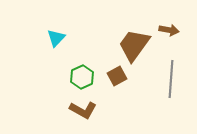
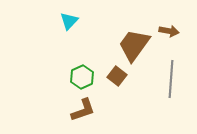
brown arrow: moved 1 px down
cyan triangle: moved 13 px right, 17 px up
brown square: rotated 24 degrees counterclockwise
brown L-shape: rotated 48 degrees counterclockwise
